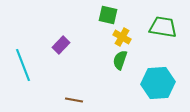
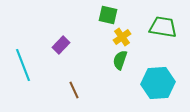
yellow cross: rotated 24 degrees clockwise
brown line: moved 10 px up; rotated 54 degrees clockwise
